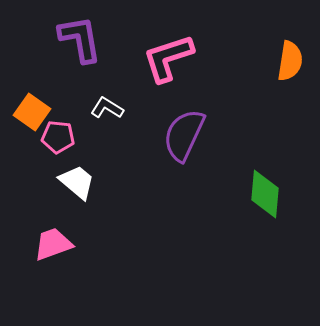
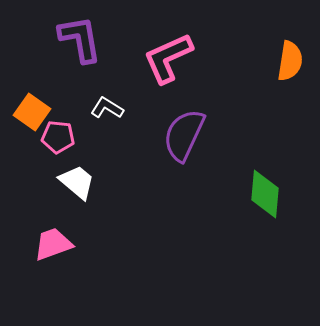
pink L-shape: rotated 6 degrees counterclockwise
